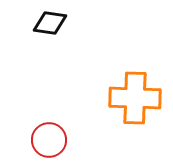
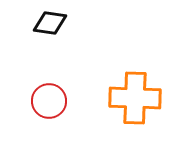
red circle: moved 39 px up
